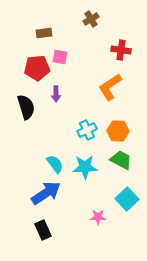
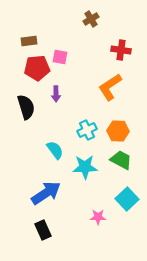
brown rectangle: moved 15 px left, 8 px down
cyan semicircle: moved 14 px up
